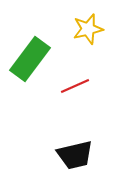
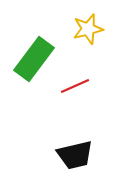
green rectangle: moved 4 px right
